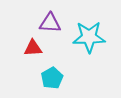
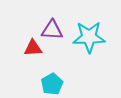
purple triangle: moved 2 px right, 7 px down
cyan pentagon: moved 6 px down
